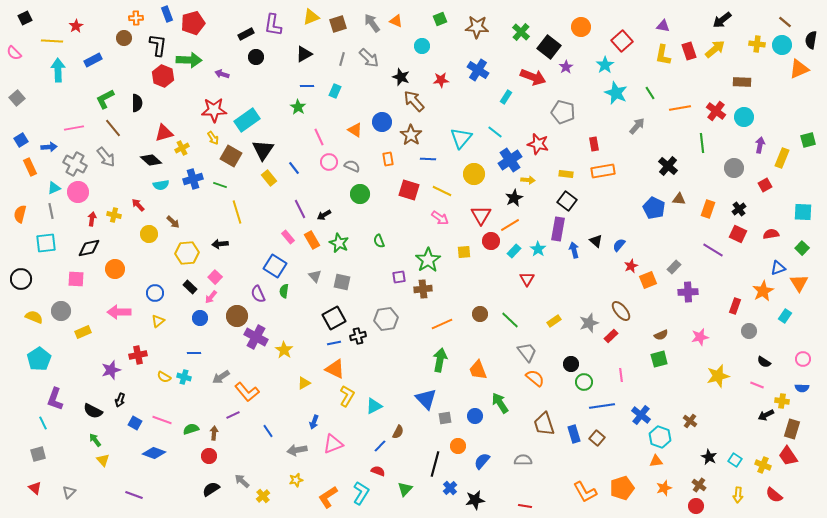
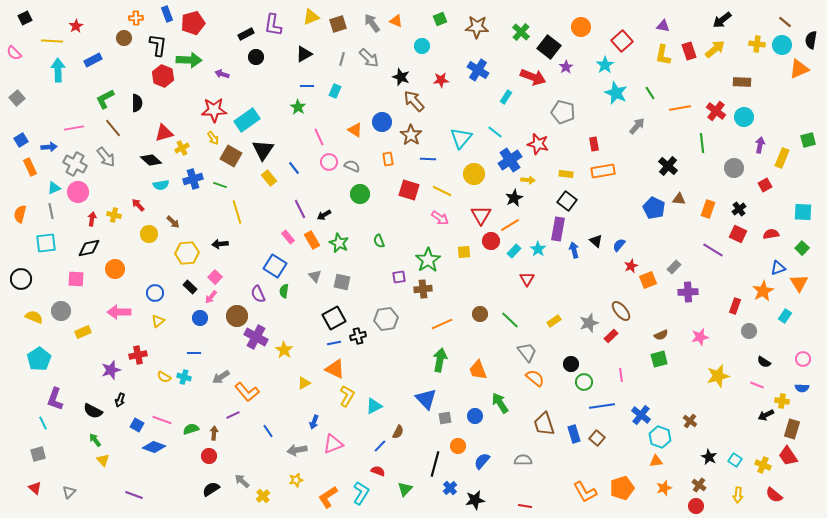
blue square at (135, 423): moved 2 px right, 2 px down
blue diamond at (154, 453): moved 6 px up
